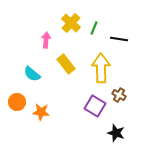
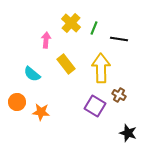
black star: moved 12 px right
